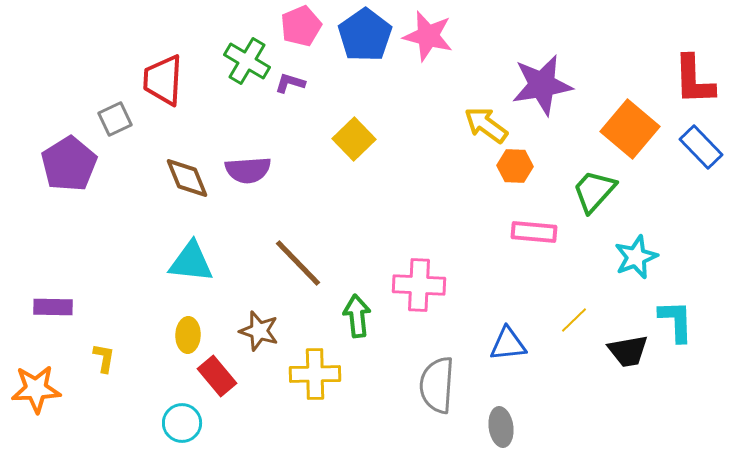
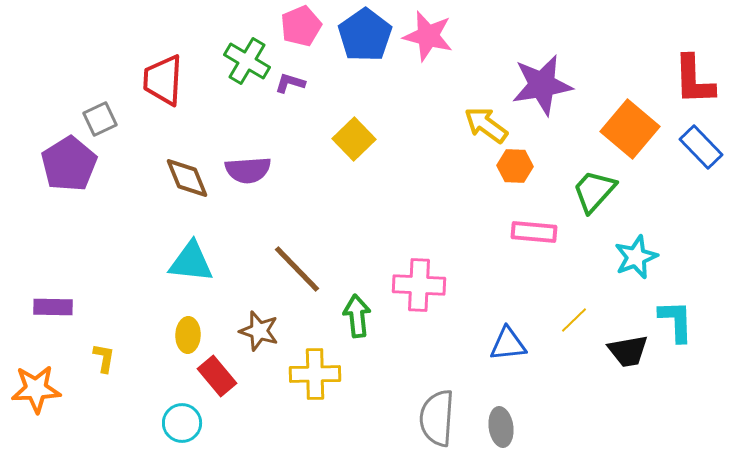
gray square: moved 15 px left
brown line: moved 1 px left, 6 px down
gray semicircle: moved 33 px down
